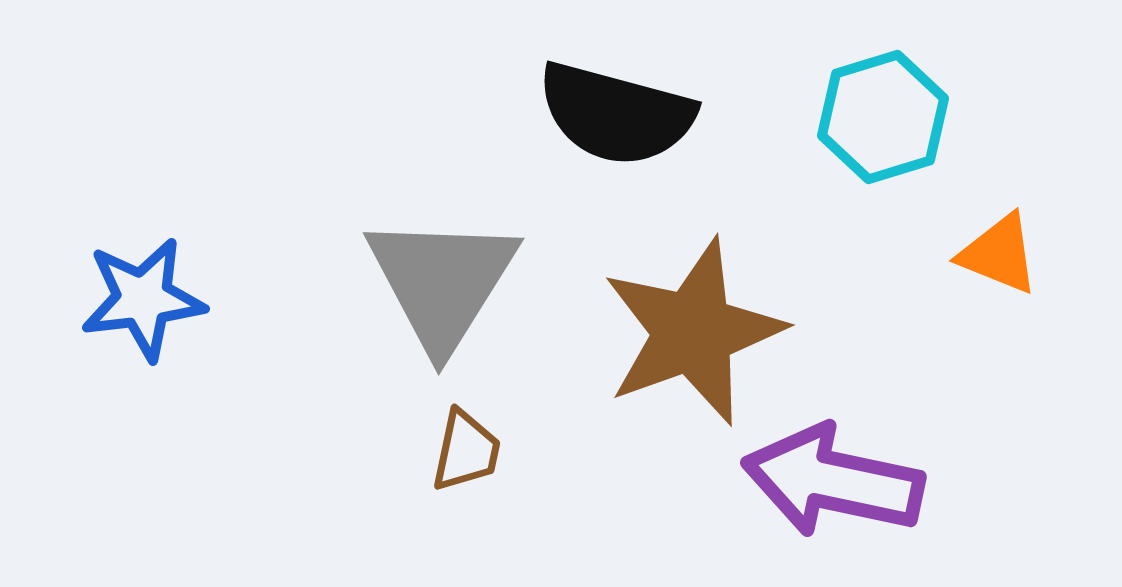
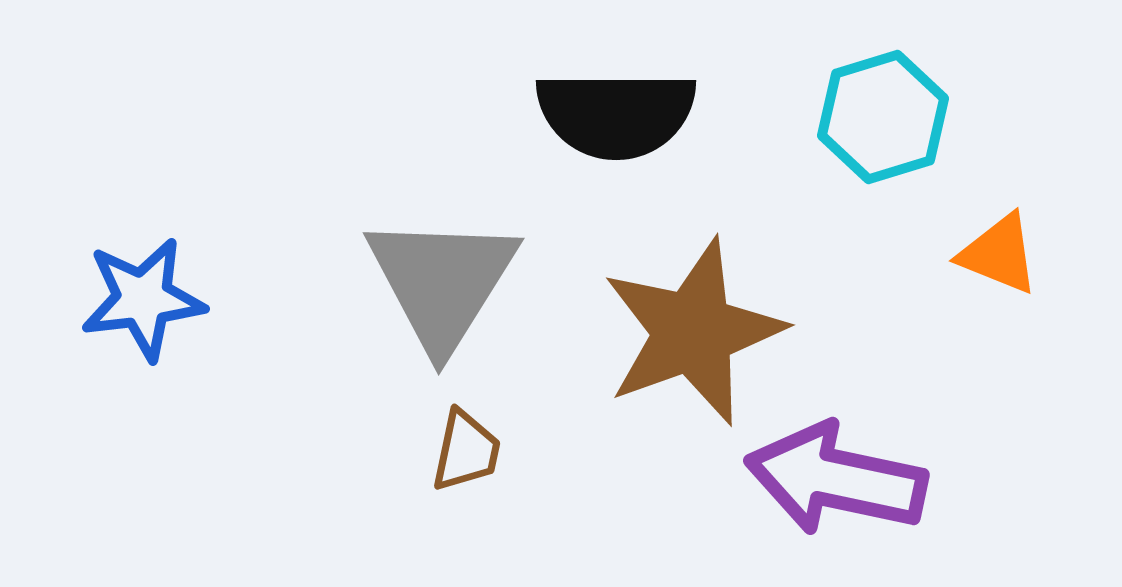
black semicircle: rotated 15 degrees counterclockwise
purple arrow: moved 3 px right, 2 px up
